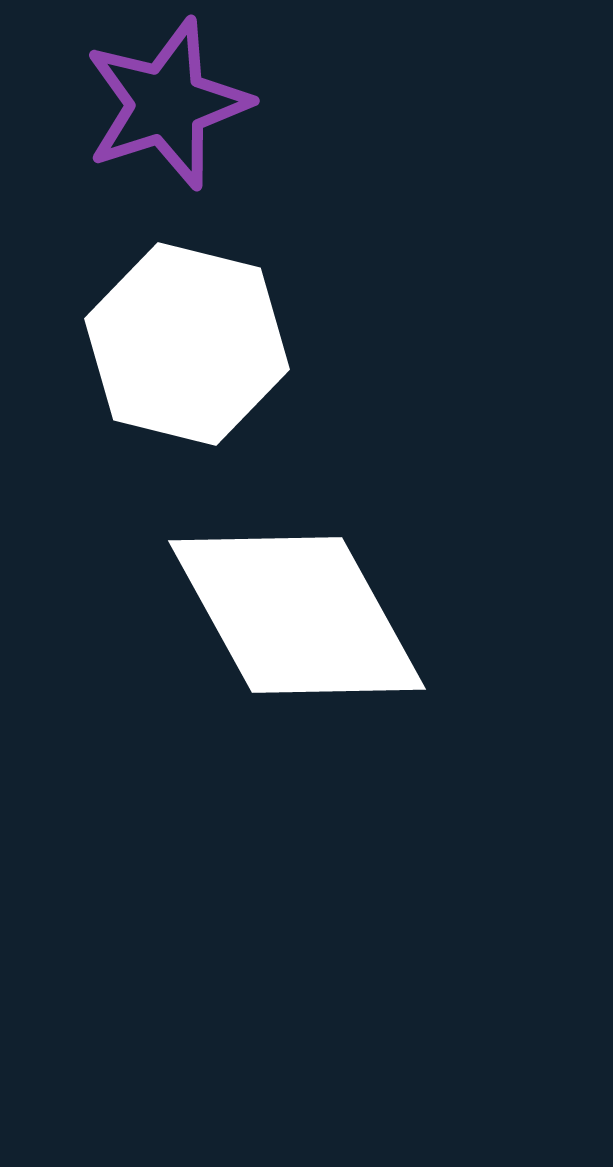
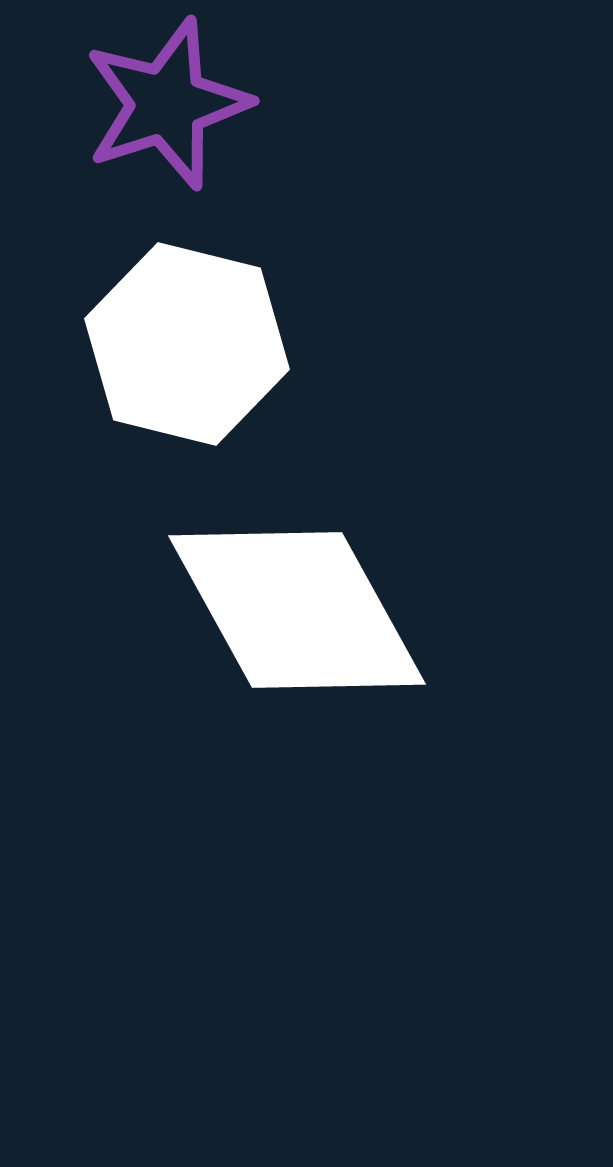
white diamond: moved 5 px up
